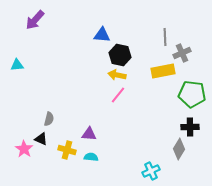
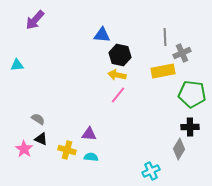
gray semicircle: moved 11 px left; rotated 72 degrees counterclockwise
